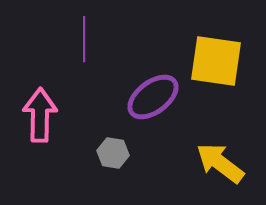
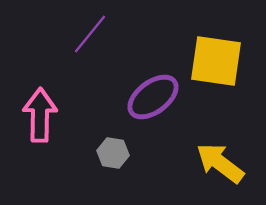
purple line: moved 6 px right, 5 px up; rotated 39 degrees clockwise
